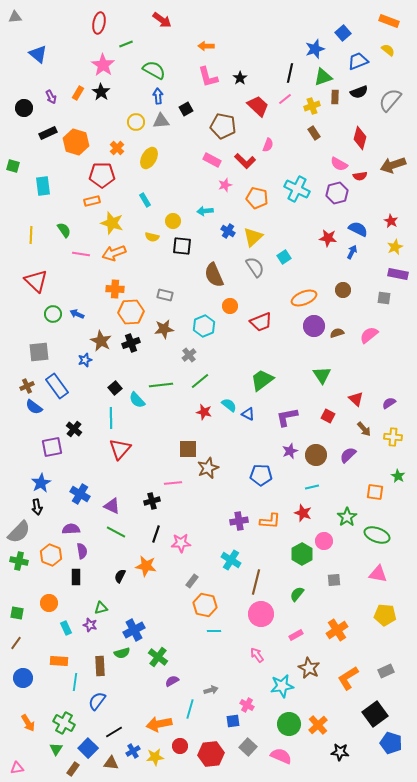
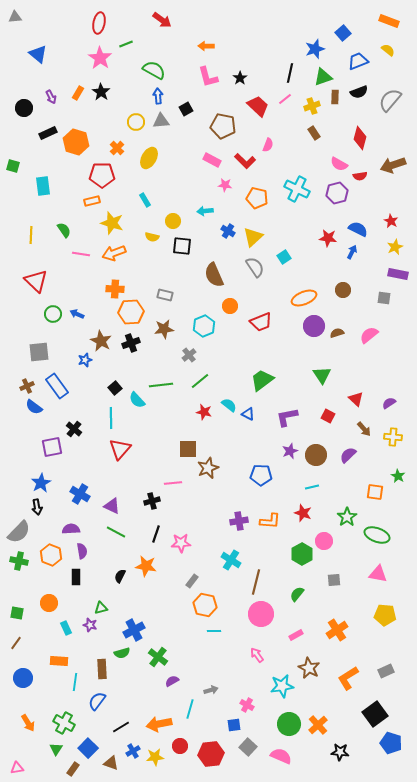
pink star at (103, 65): moved 3 px left, 7 px up
pink star at (225, 185): rotated 24 degrees clockwise
brown rectangle at (100, 666): moved 2 px right, 3 px down
blue square at (233, 721): moved 1 px right, 4 px down
black line at (114, 732): moved 7 px right, 5 px up
brown triangle at (111, 763): rotated 14 degrees clockwise
